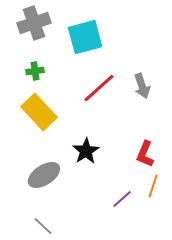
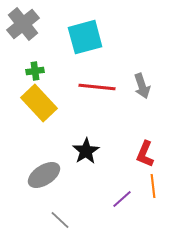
gray cross: moved 11 px left, 1 px down; rotated 20 degrees counterclockwise
red line: moved 2 px left, 1 px up; rotated 48 degrees clockwise
yellow rectangle: moved 9 px up
orange line: rotated 25 degrees counterclockwise
gray line: moved 17 px right, 6 px up
